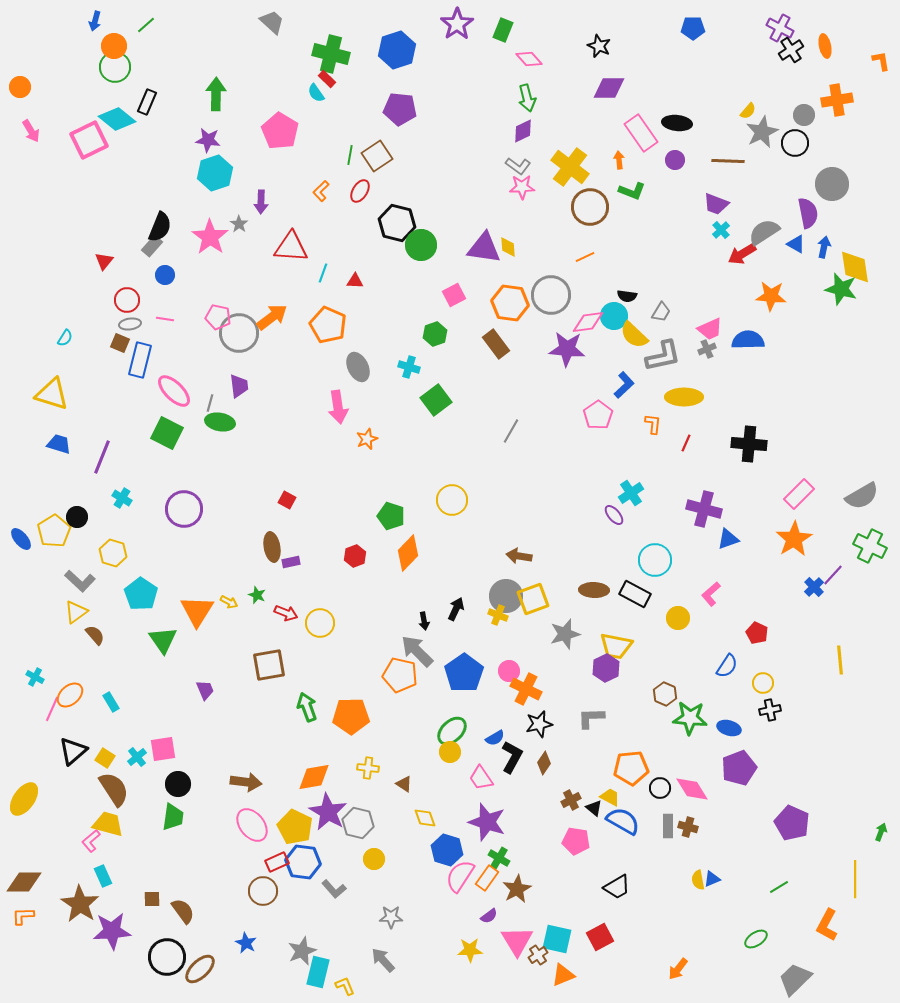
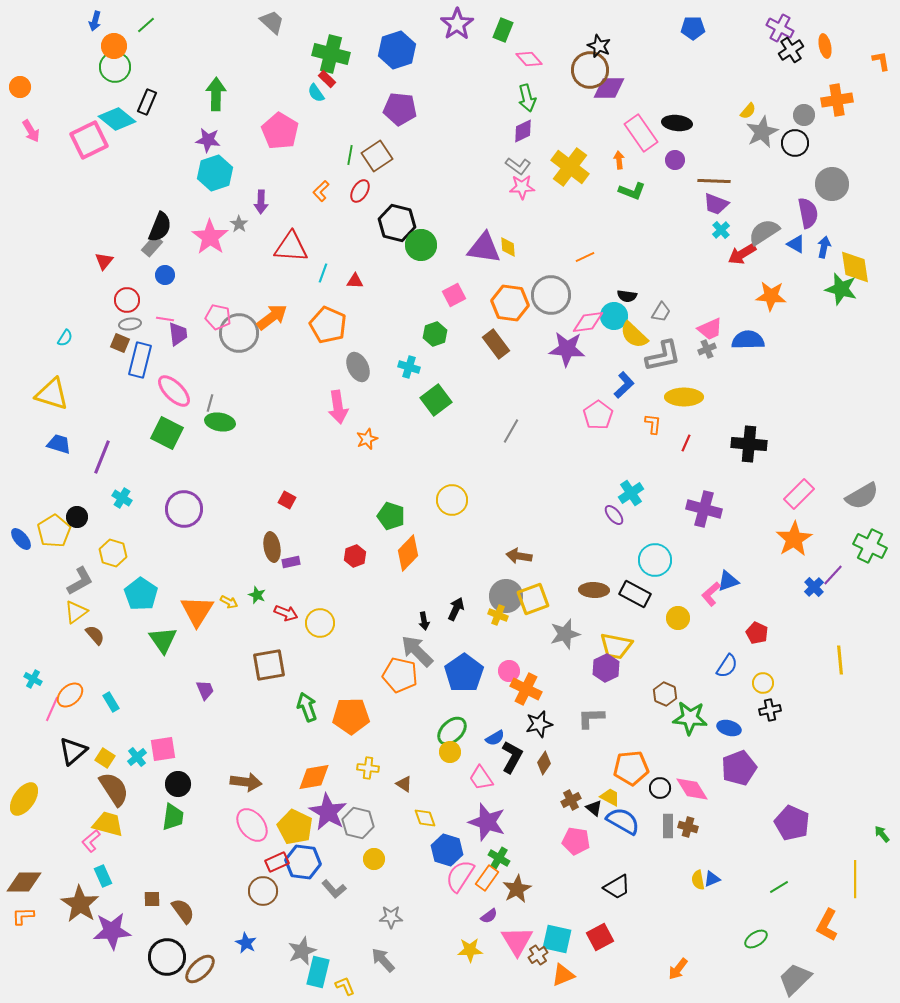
brown line at (728, 161): moved 14 px left, 20 px down
brown circle at (590, 207): moved 137 px up
purple trapezoid at (239, 386): moved 61 px left, 52 px up
blue triangle at (728, 539): moved 42 px down
gray L-shape at (80, 581): rotated 72 degrees counterclockwise
cyan cross at (35, 677): moved 2 px left, 2 px down
green arrow at (881, 832): moved 1 px right, 2 px down; rotated 60 degrees counterclockwise
